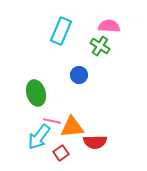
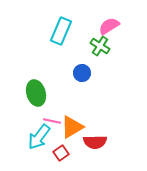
pink semicircle: rotated 35 degrees counterclockwise
blue circle: moved 3 px right, 2 px up
orange triangle: rotated 25 degrees counterclockwise
